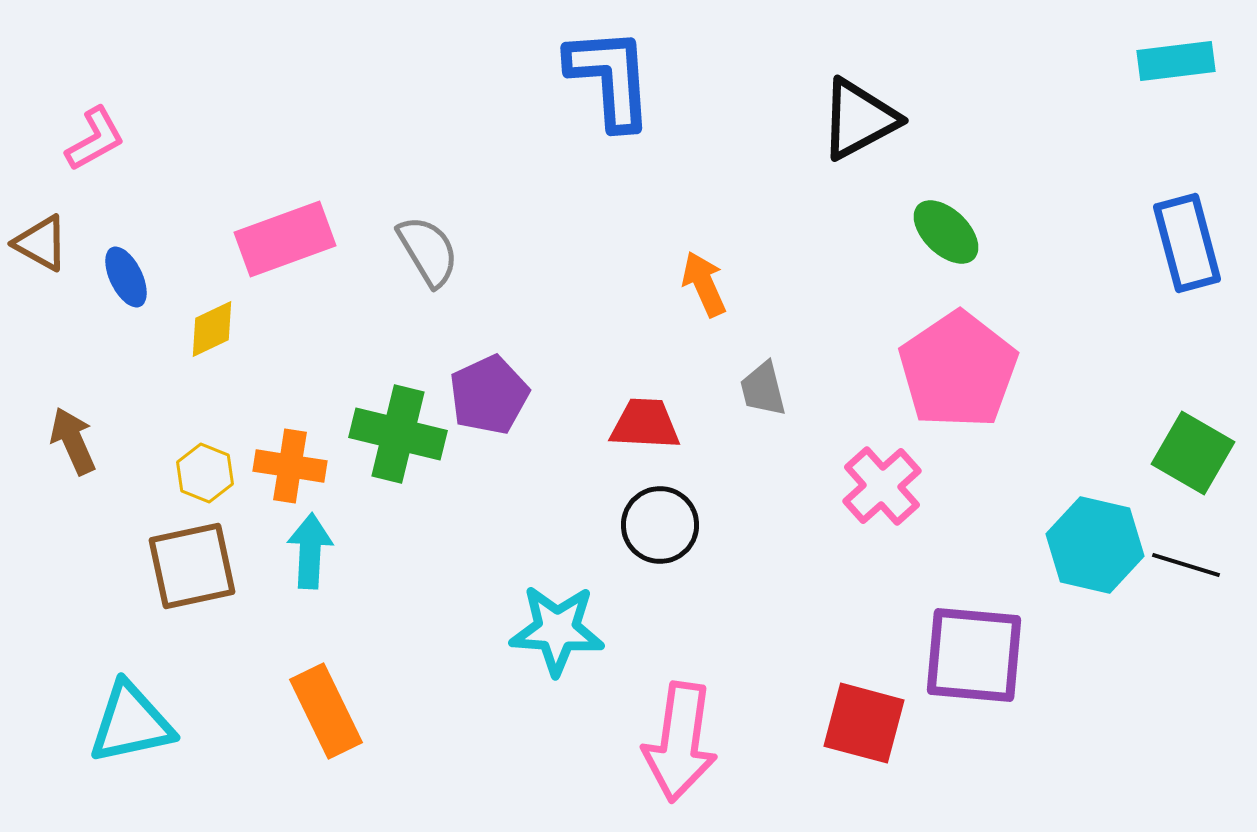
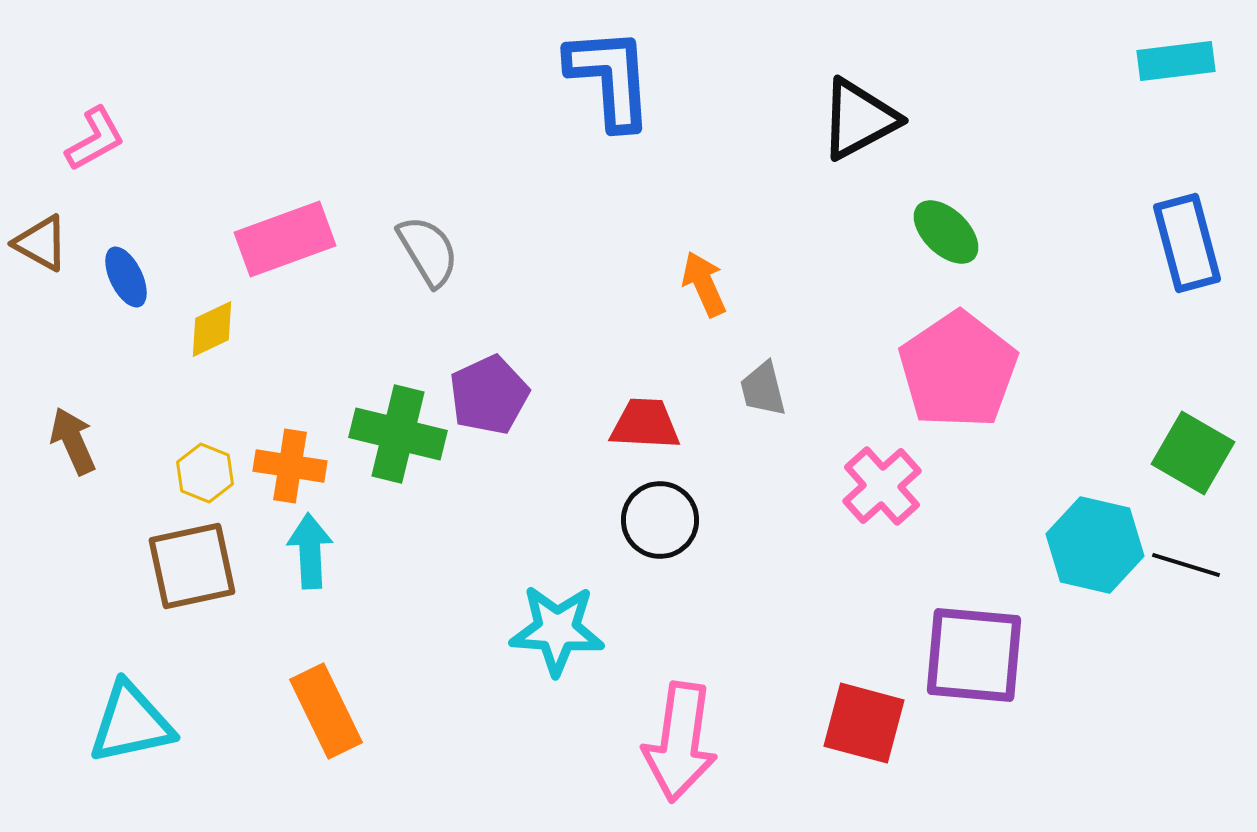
black circle: moved 5 px up
cyan arrow: rotated 6 degrees counterclockwise
